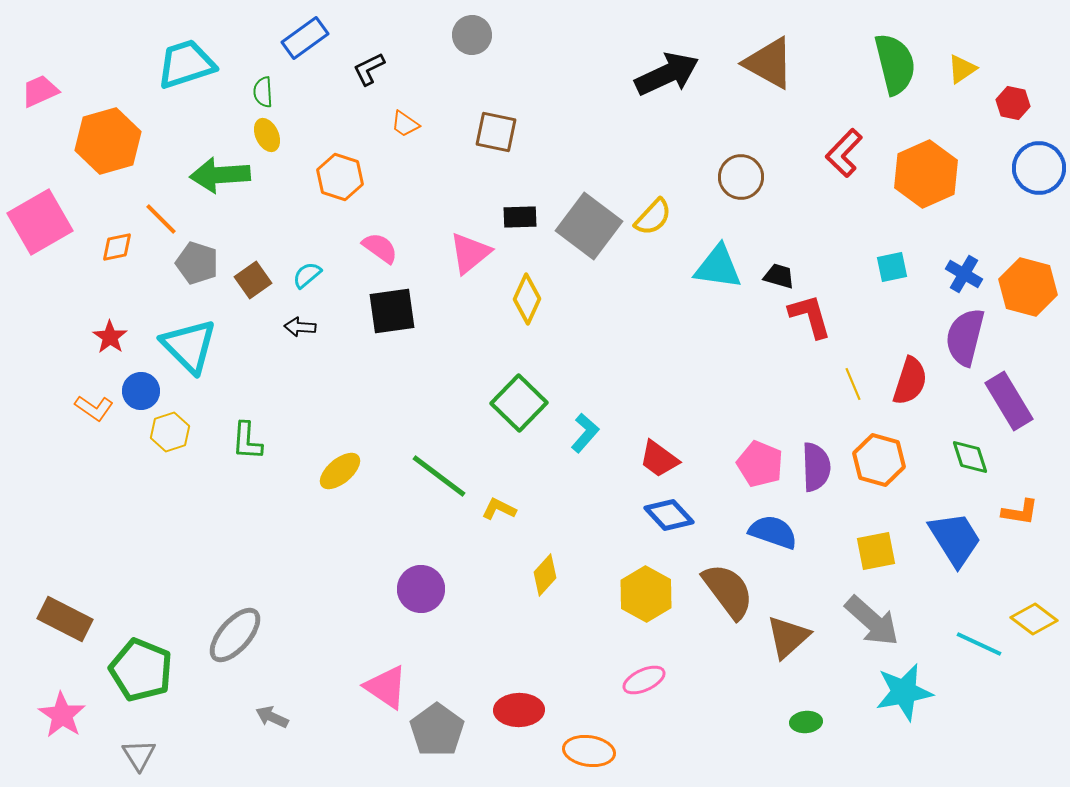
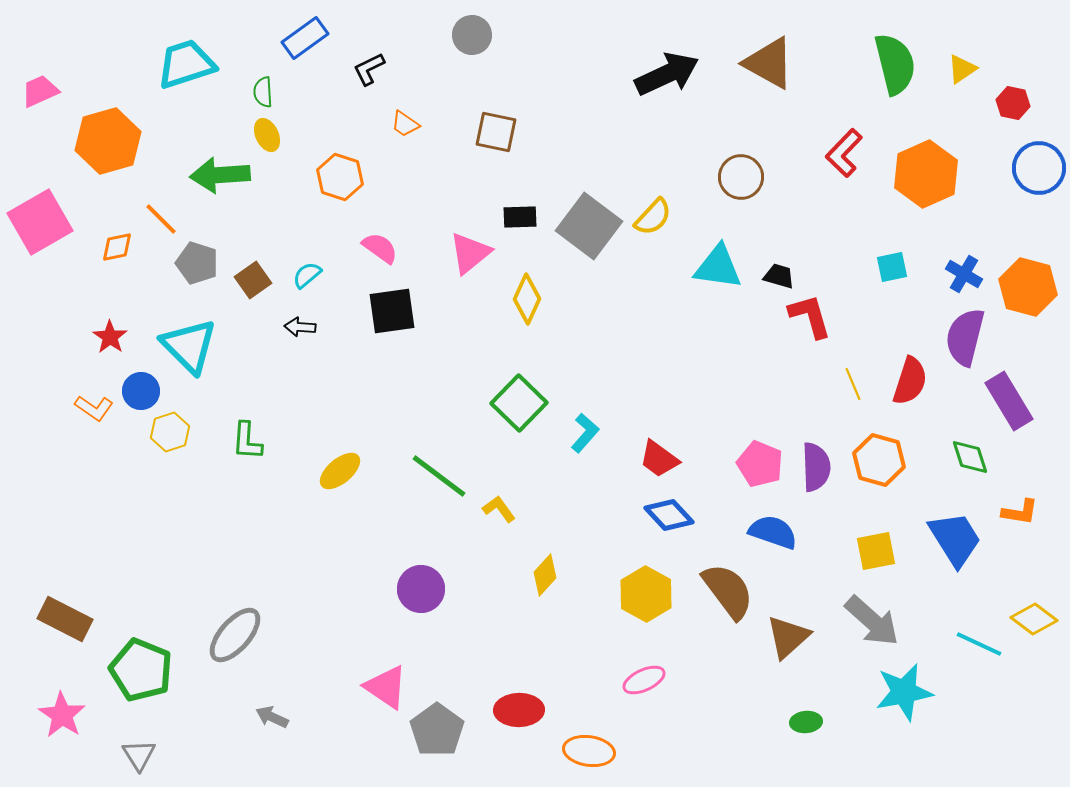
yellow L-shape at (499, 509): rotated 28 degrees clockwise
